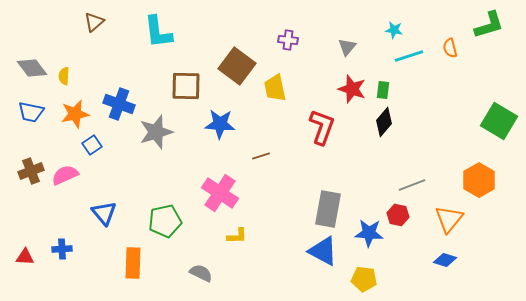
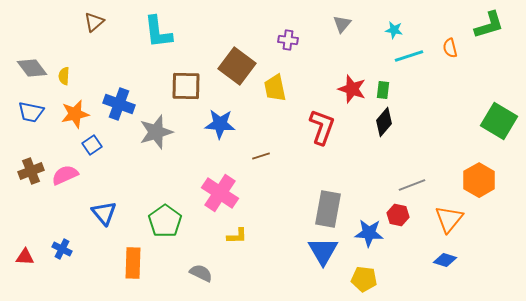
gray triangle at (347, 47): moved 5 px left, 23 px up
green pentagon at (165, 221): rotated 24 degrees counterclockwise
blue cross at (62, 249): rotated 30 degrees clockwise
blue triangle at (323, 251): rotated 32 degrees clockwise
